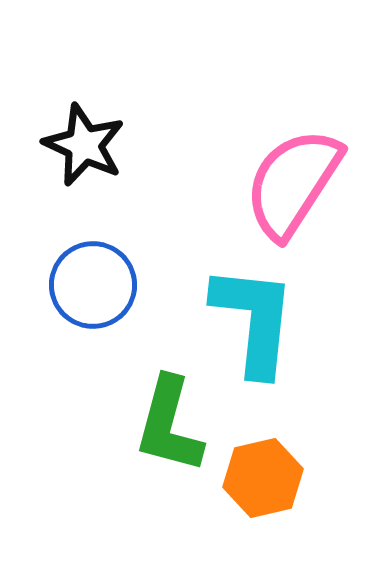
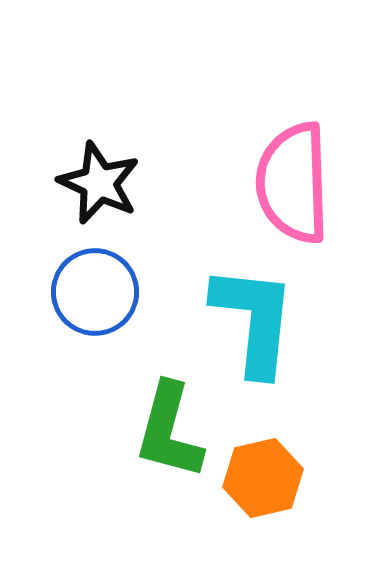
black star: moved 15 px right, 38 px down
pink semicircle: rotated 35 degrees counterclockwise
blue circle: moved 2 px right, 7 px down
green L-shape: moved 6 px down
